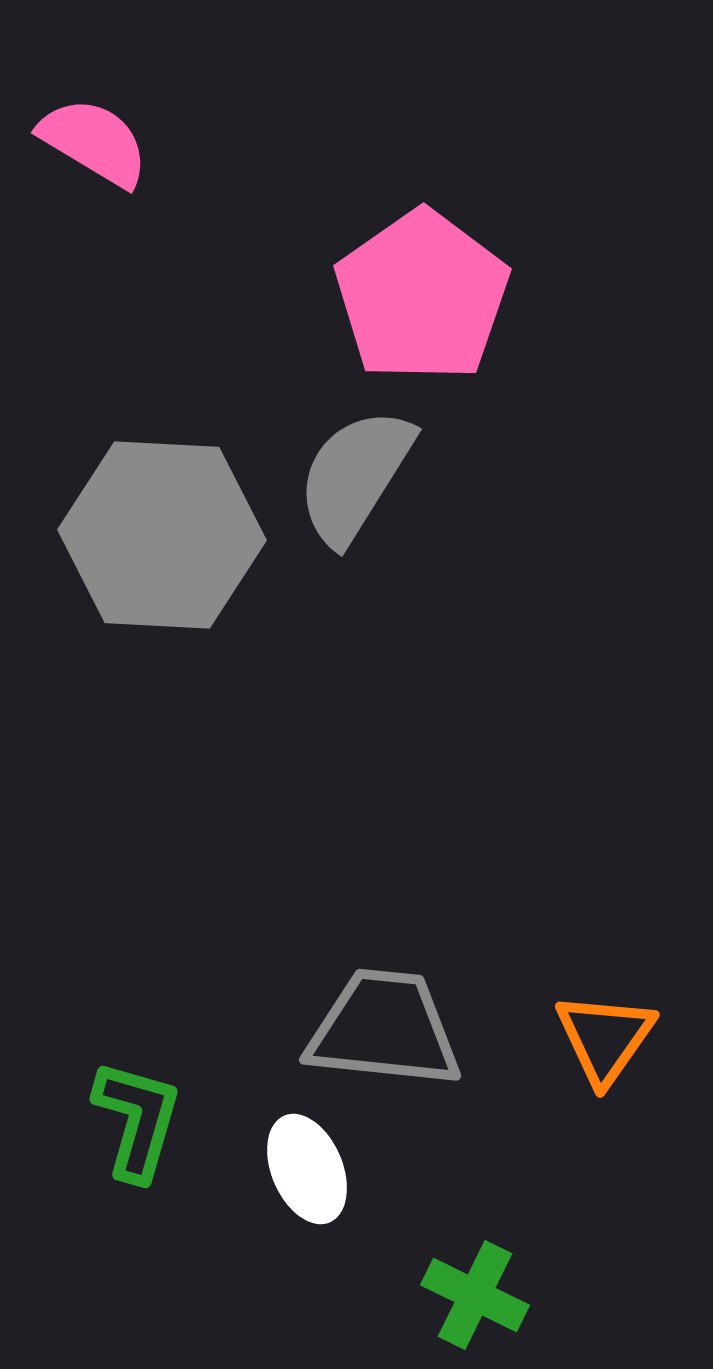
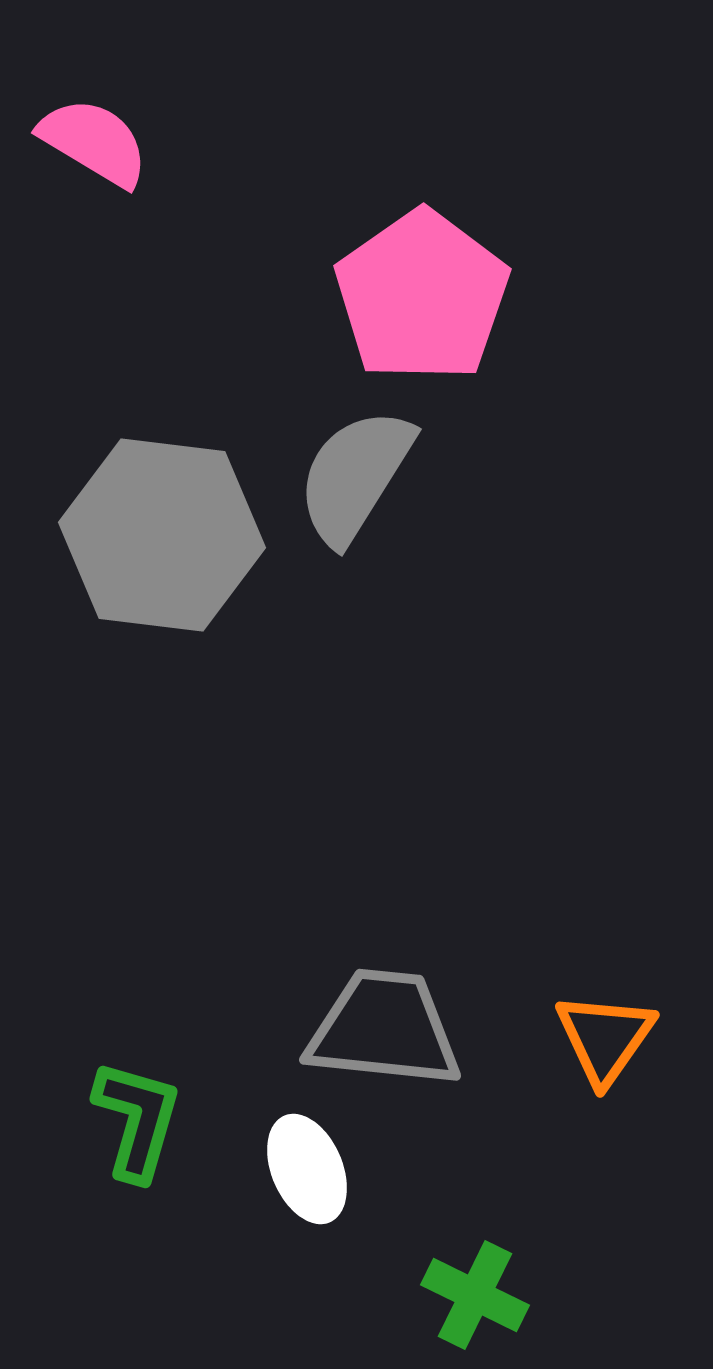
gray hexagon: rotated 4 degrees clockwise
